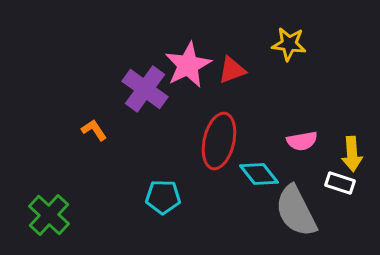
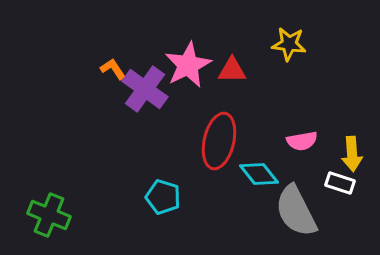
red triangle: rotated 20 degrees clockwise
orange L-shape: moved 19 px right, 61 px up
cyan pentagon: rotated 16 degrees clockwise
green cross: rotated 21 degrees counterclockwise
